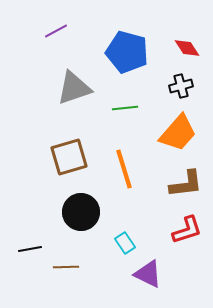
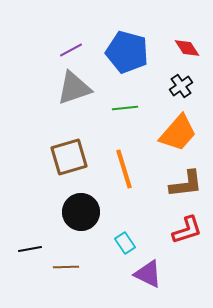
purple line: moved 15 px right, 19 px down
black cross: rotated 20 degrees counterclockwise
